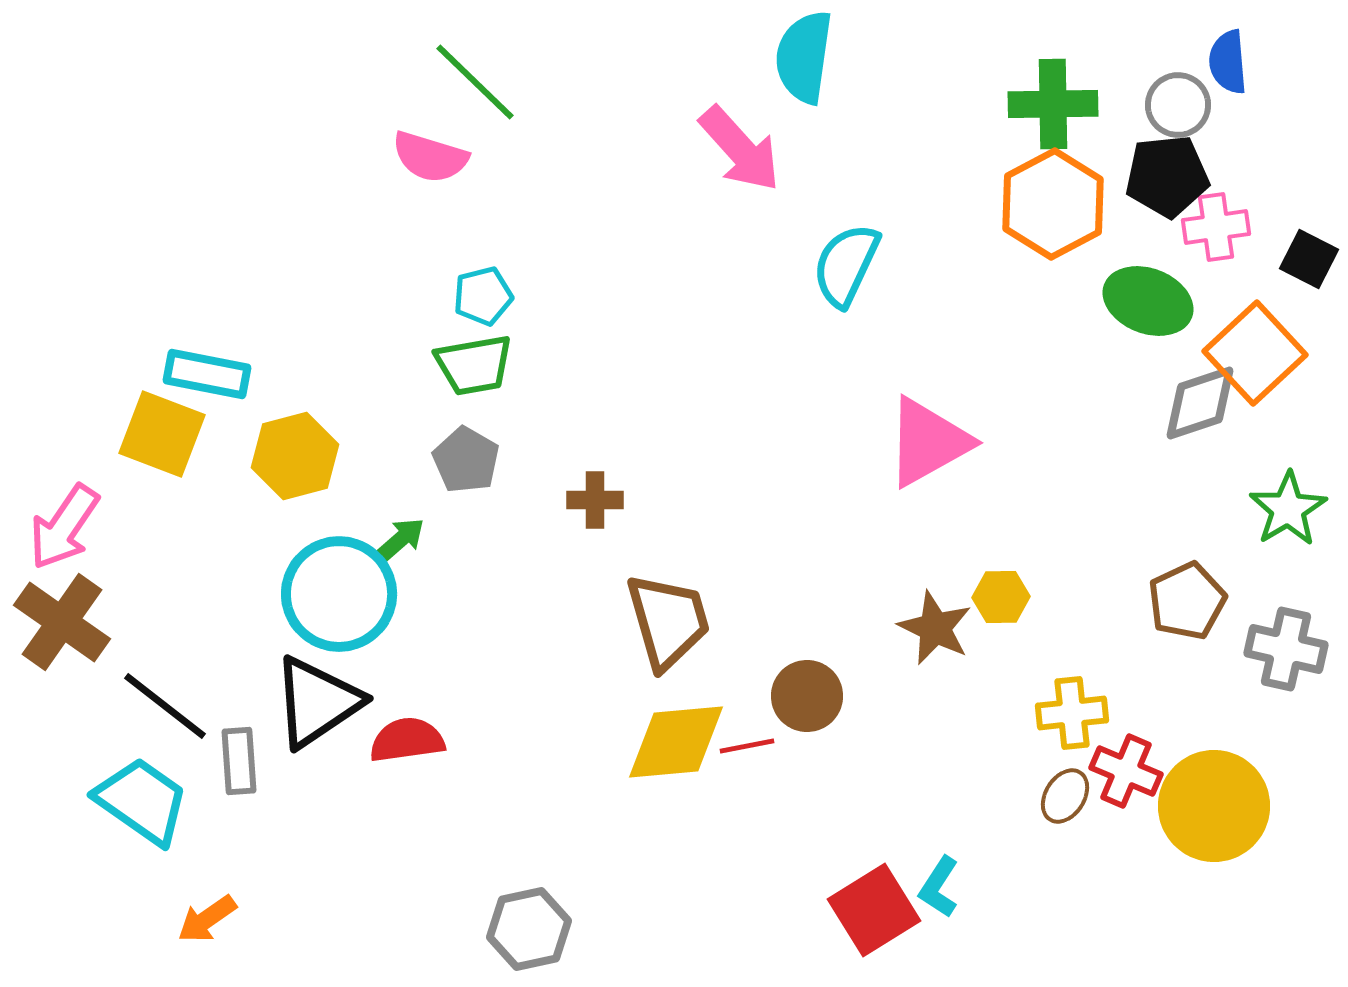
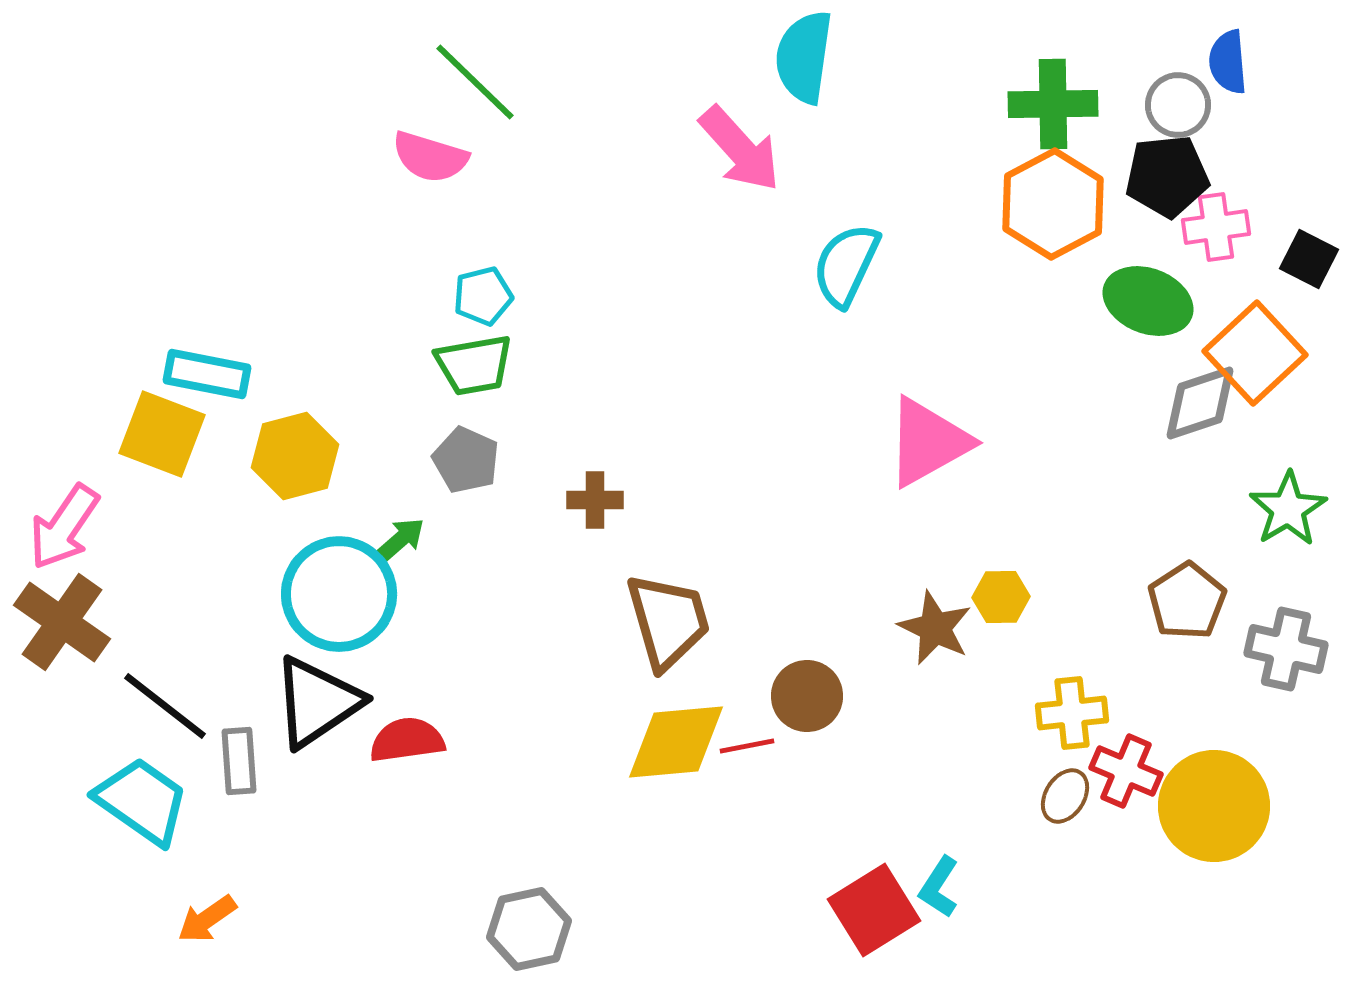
gray pentagon at (466, 460): rotated 6 degrees counterclockwise
brown pentagon at (1187, 601): rotated 8 degrees counterclockwise
